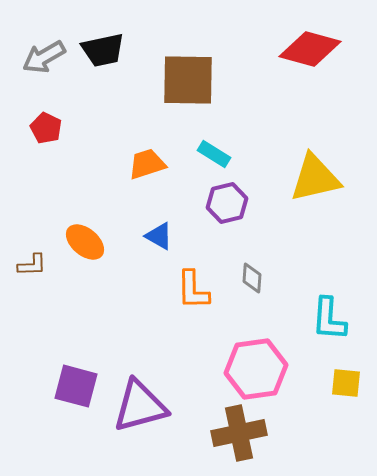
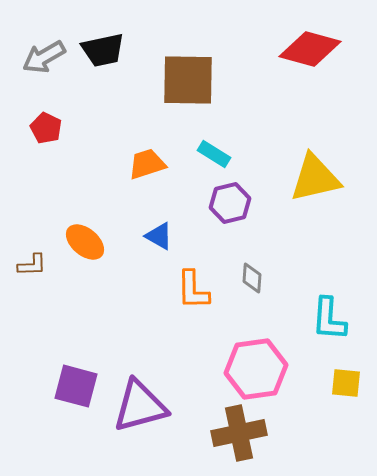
purple hexagon: moved 3 px right
